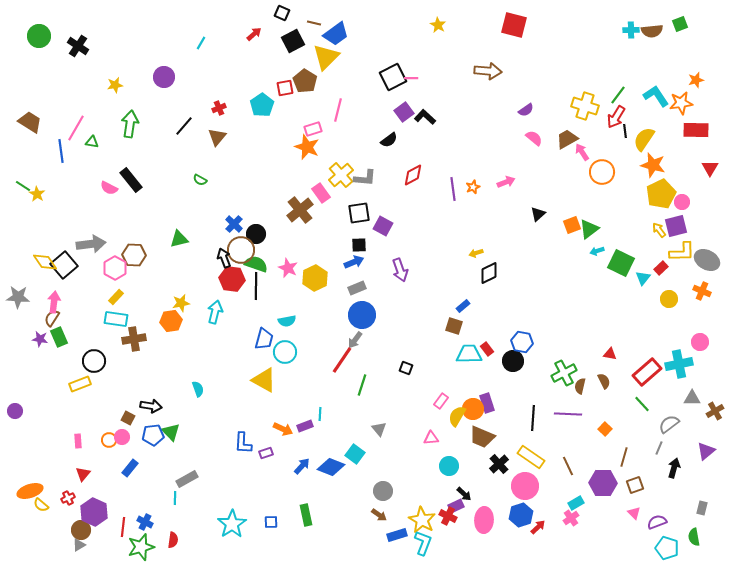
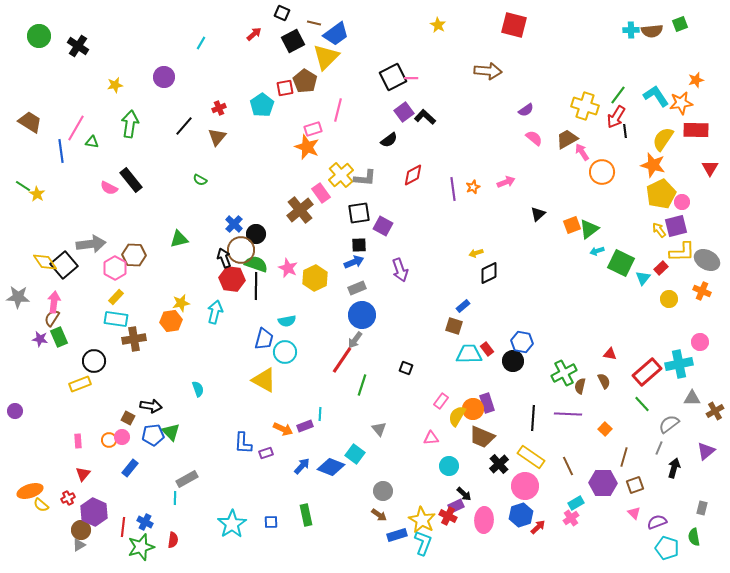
yellow semicircle at (644, 139): moved 19 px right
